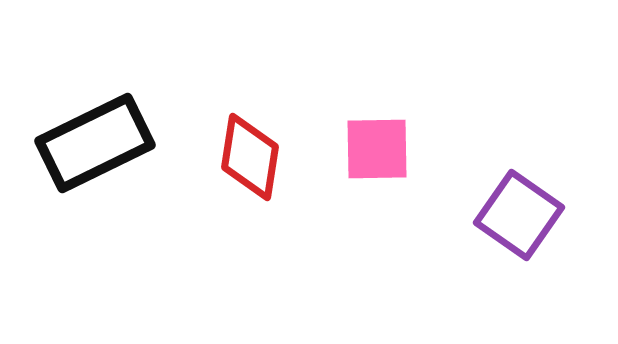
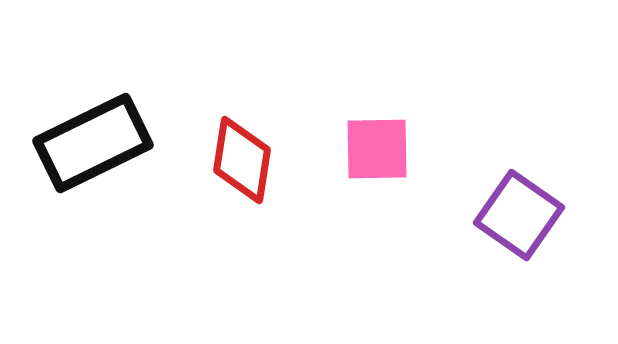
black rectangle: moved 2 px left
red diamond: moved 8 px left, 3 px down
